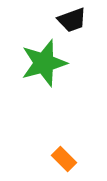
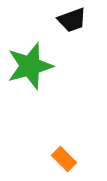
green star: moved 14 px left, 3 px down
